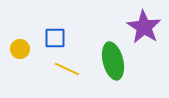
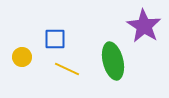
purple star: moved 1 px up
blue square: moved 1 px down
yellow circle: moved 2 px right, 8 px down
